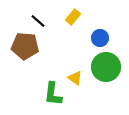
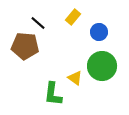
black line: moved 2 px down
blue circle: moved 1 px left, 6 px up
green circle: moved 4 px left, 1 px up
